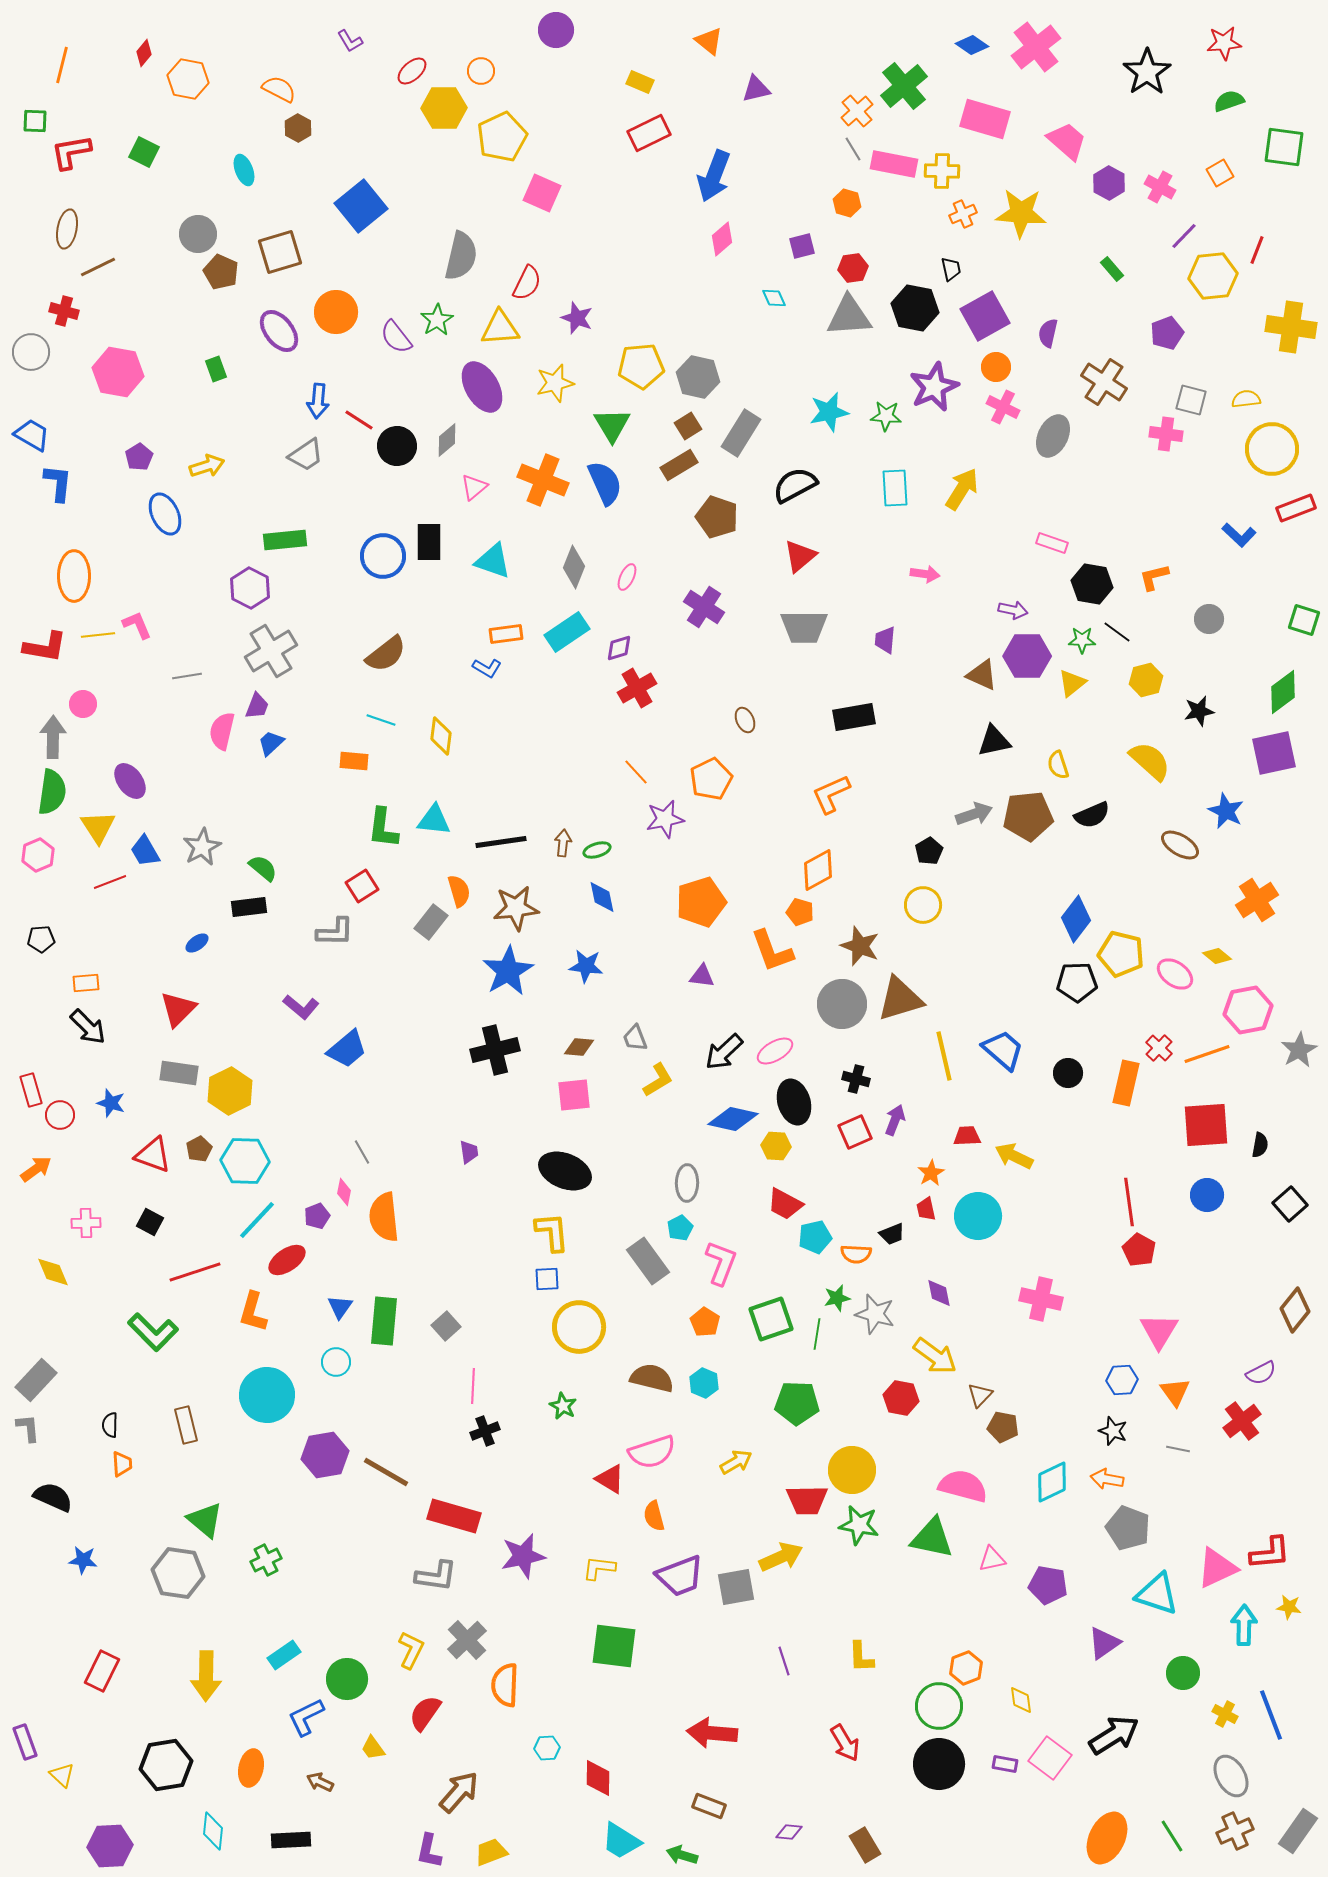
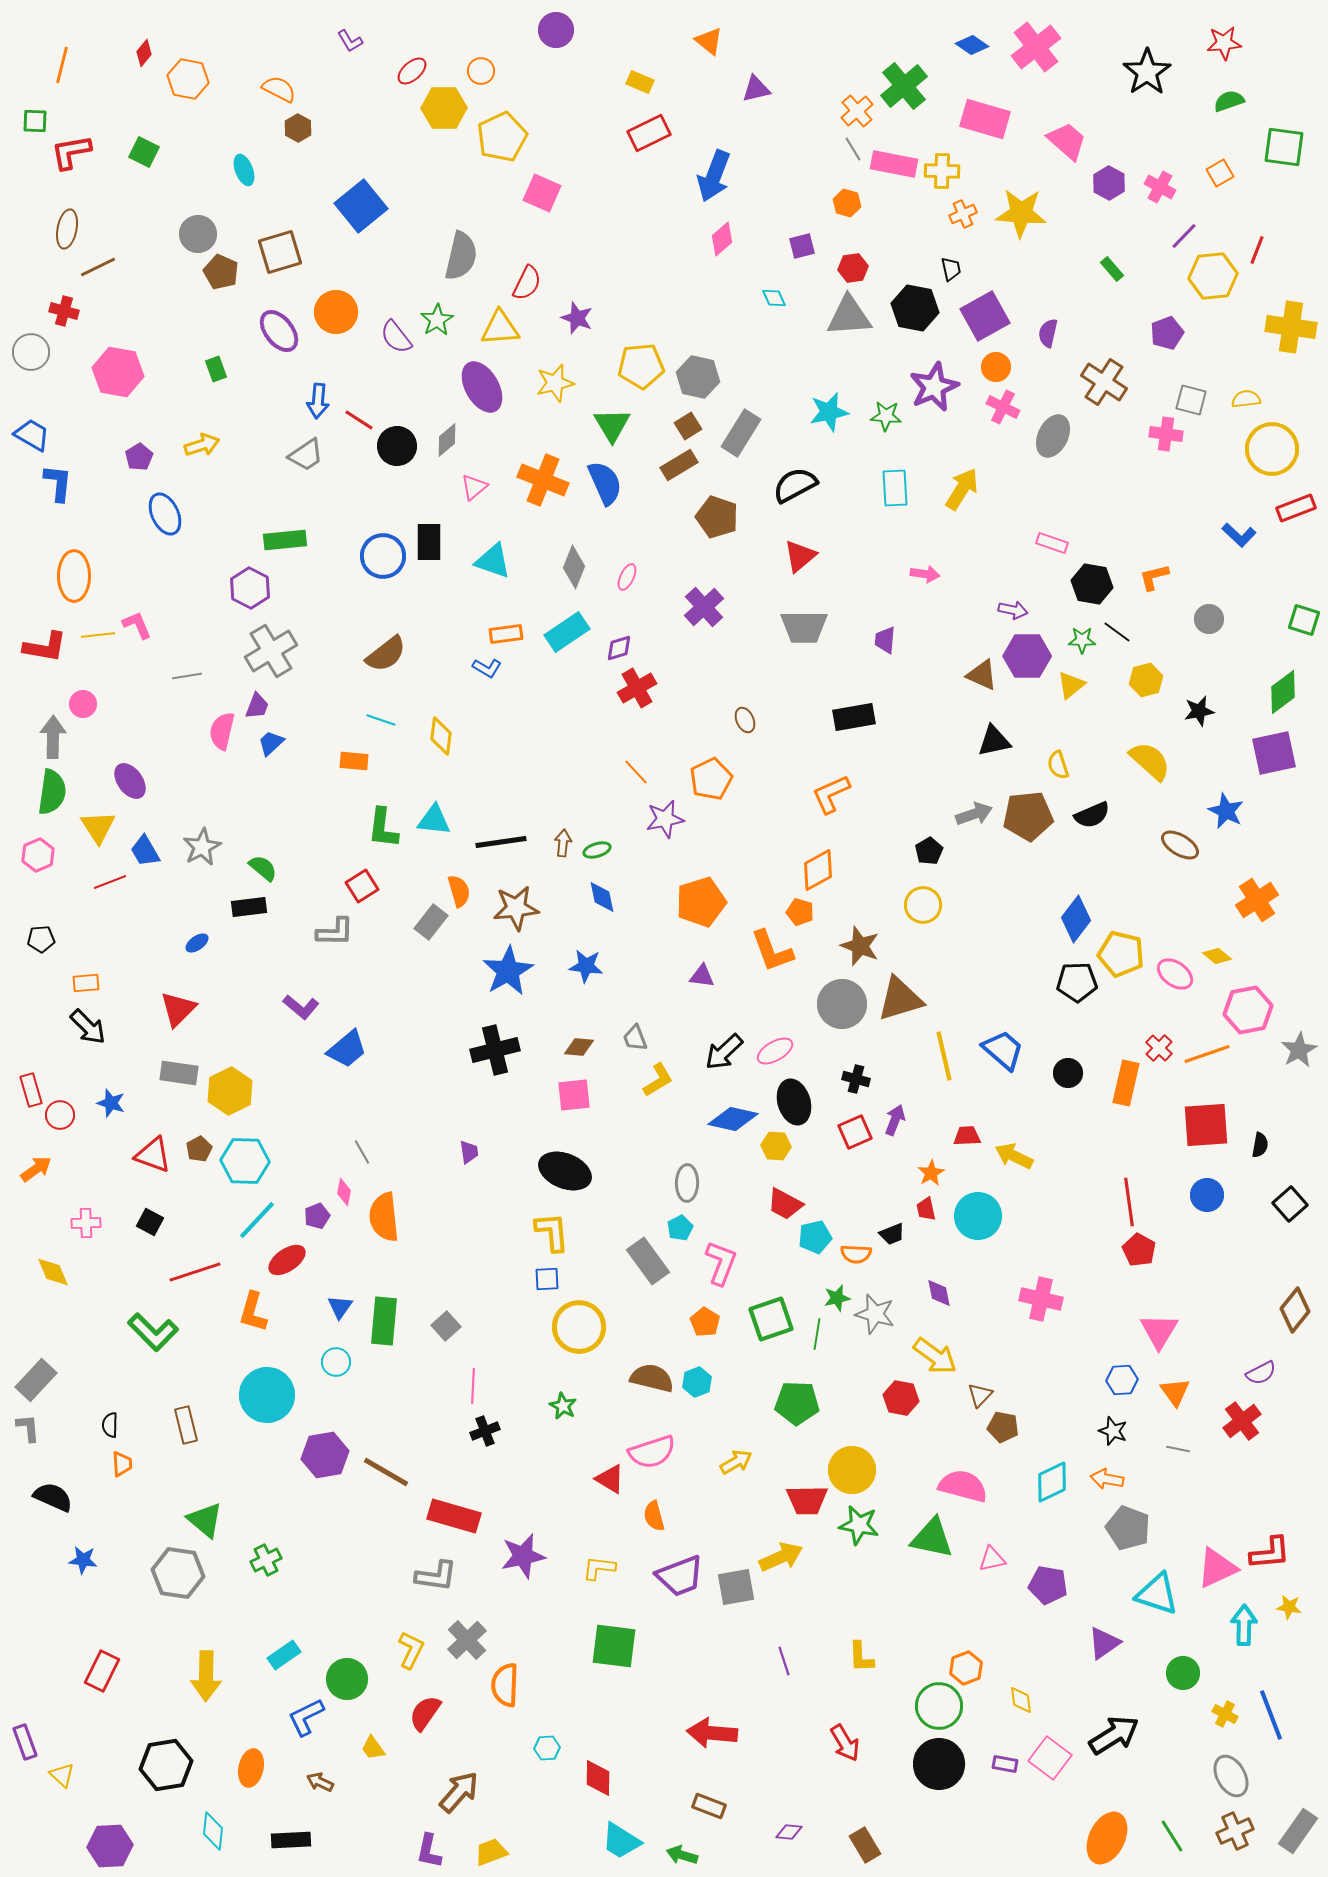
yellow arrow at (207, 466): moved 5 px left, 21 px up
purple cross at (704, 607): rotated 15 degrees clockwise
yellow triangle at (1072, 683): moved 1 px left, 2 px down
cyan hexagon at (704, 1383): moved 7 px left, 1 px up; rotated 16 degrees clockwise
